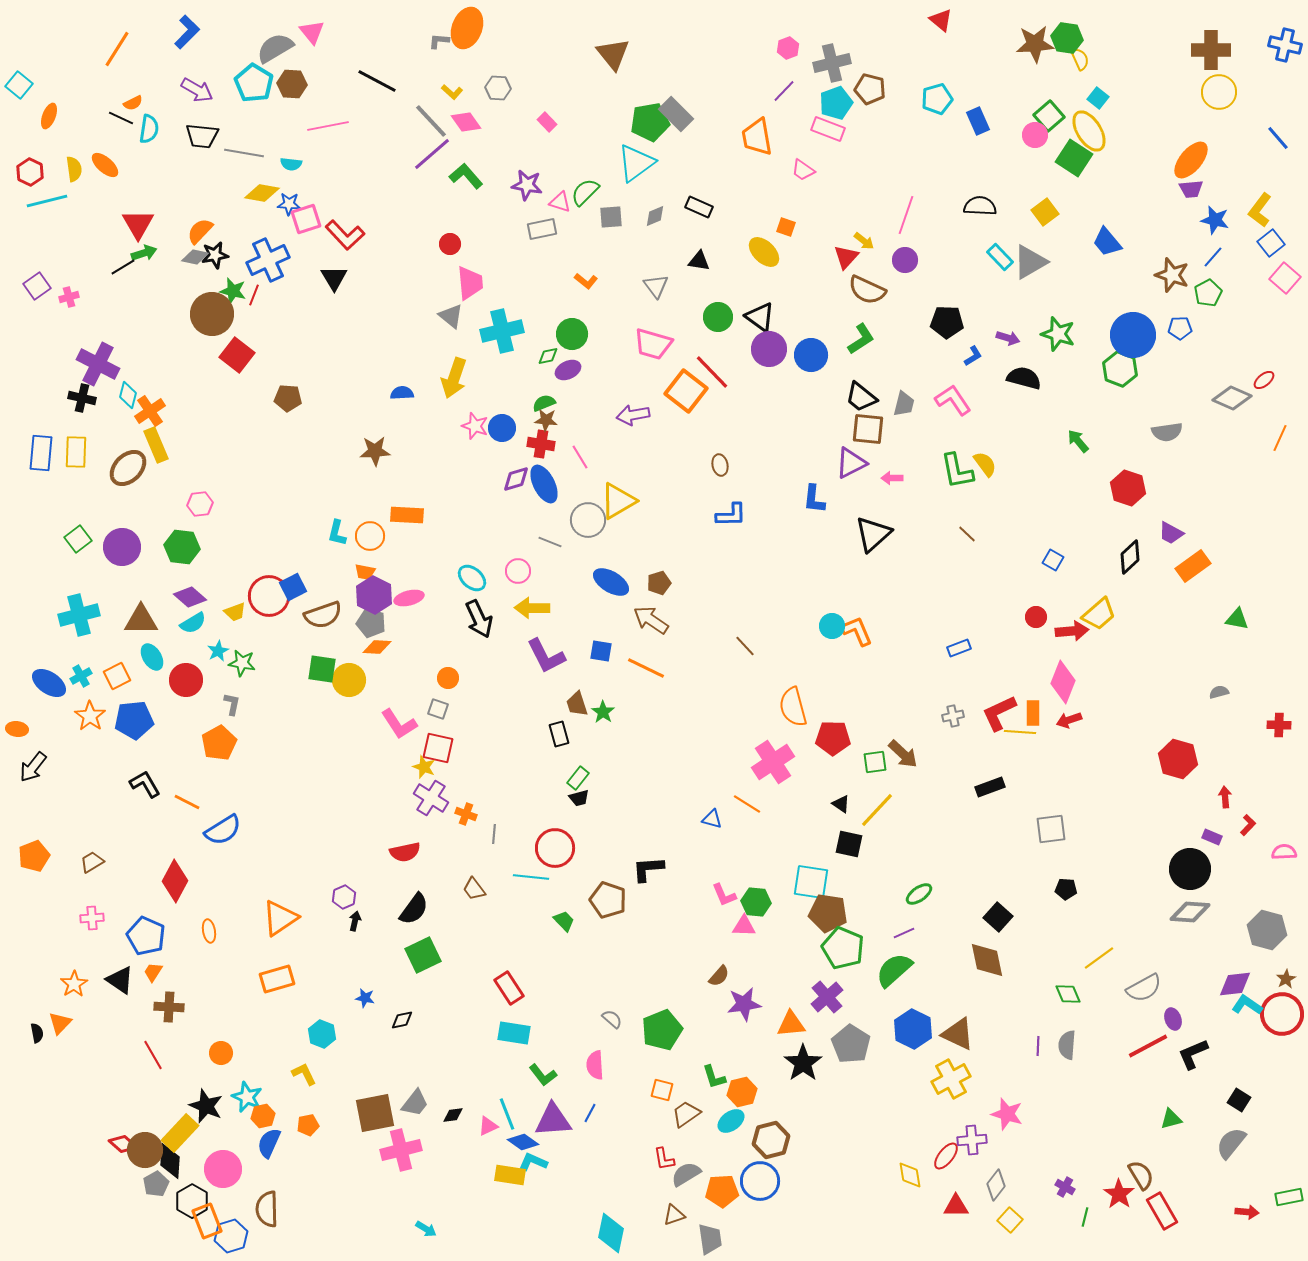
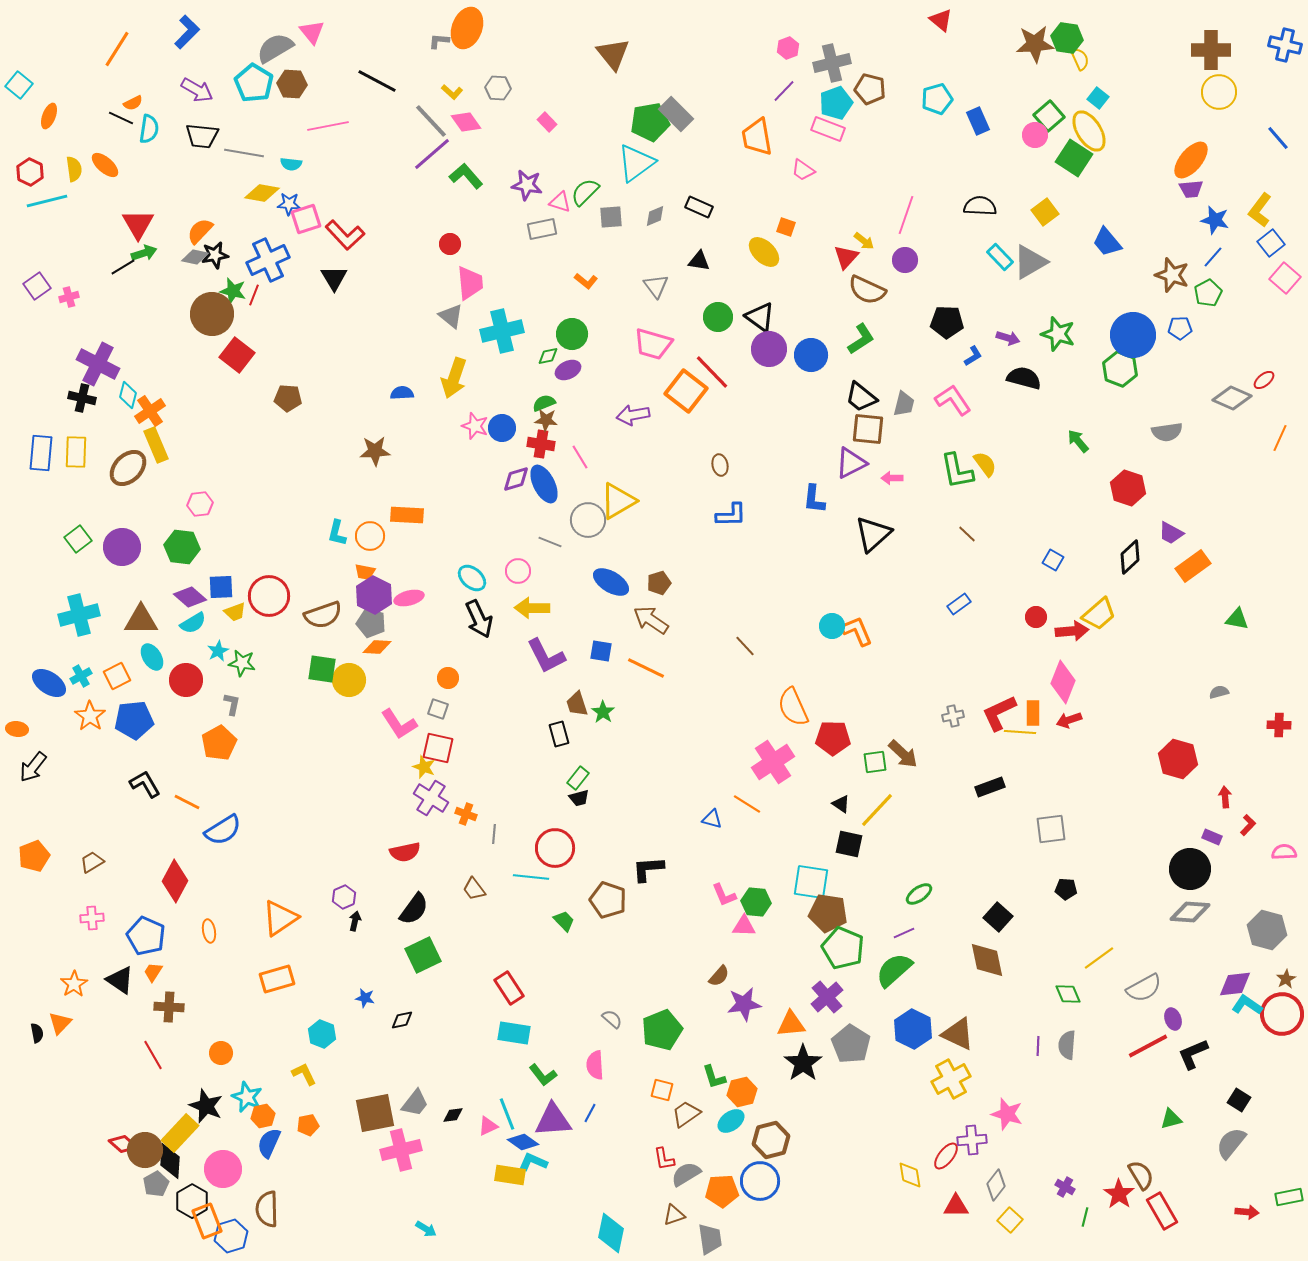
blue square at (293, 587): moved 72 px left; rotated 24 degrees clockwise
blue rectangle at (959, 648): moved 44 px up; rotated 15 degrees counterclockwise
orange semicircle at (793, 707): rotated 9 degrees counterclockwise
